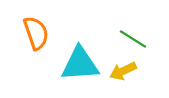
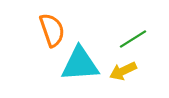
orange semicircle: moved 16 px right, 3 px up
green line: rotated 64 degrees counterclockwise
